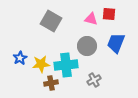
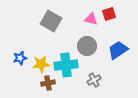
red square: rotated 24 degrees counterclockwise
blue trapezoid: moved 2 px right, 7 px down; rotated 35 degrees clockwise
blue star: rotated 16 degrees clockwise
brown cross: moved 3 px left
